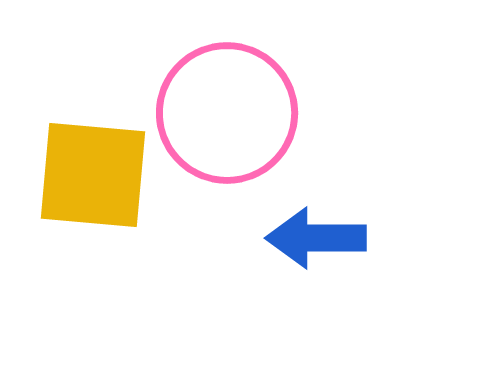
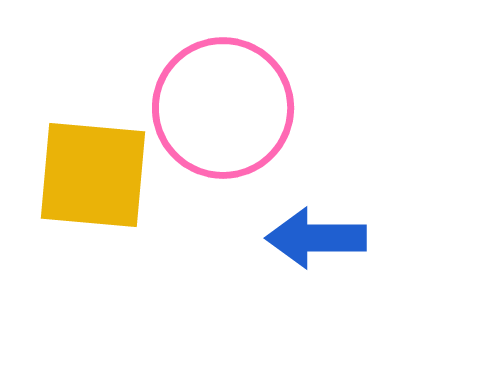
pink circle: moved 4 px left, 5 px up
